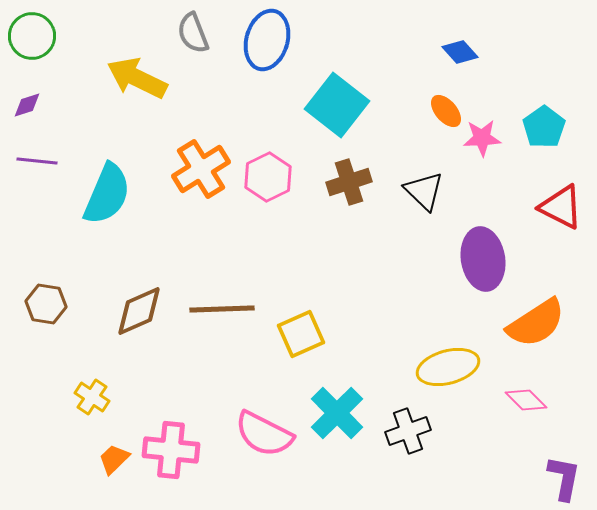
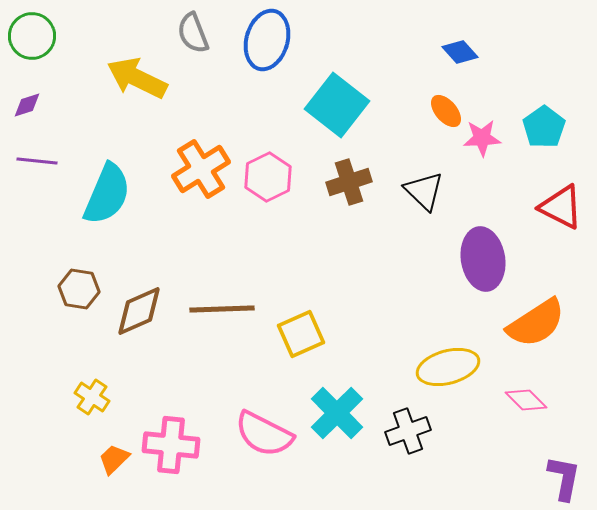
brown hexagon: moved 33 px right, 15 px up
pink cross: moved 5 px up
